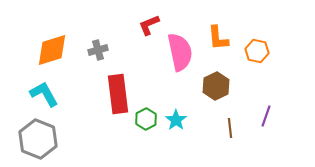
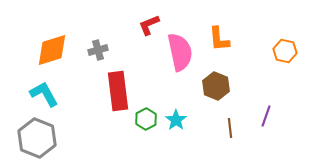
orange L-shape: moved 1 px right, 1 px down
orange hexagon: moved 28 px right
brown hexagon: rotated 12 degrees counterclockwise
red rectangle: moved 3 px up
gray hexagon: moved 1 px left, 1 px up
